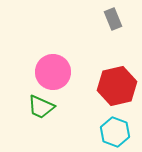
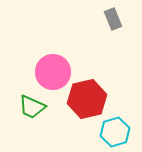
red hexagon: moved 30 px left, 13 px down
green trapezoid: moved 9 px left
cyan hexagon: rotated 24 degrees clockwise
